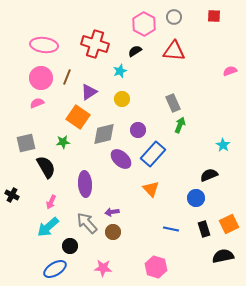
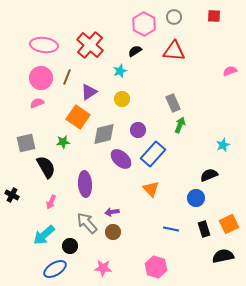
red cross at (95, 44): moved 5 px left, 1 px down; rotated 24 degrees clockwise
cyan star at (223, 145): rotated 16 degrees clockwise
cyan arrow at (48, 227): moved 4 px left, 8 px down
